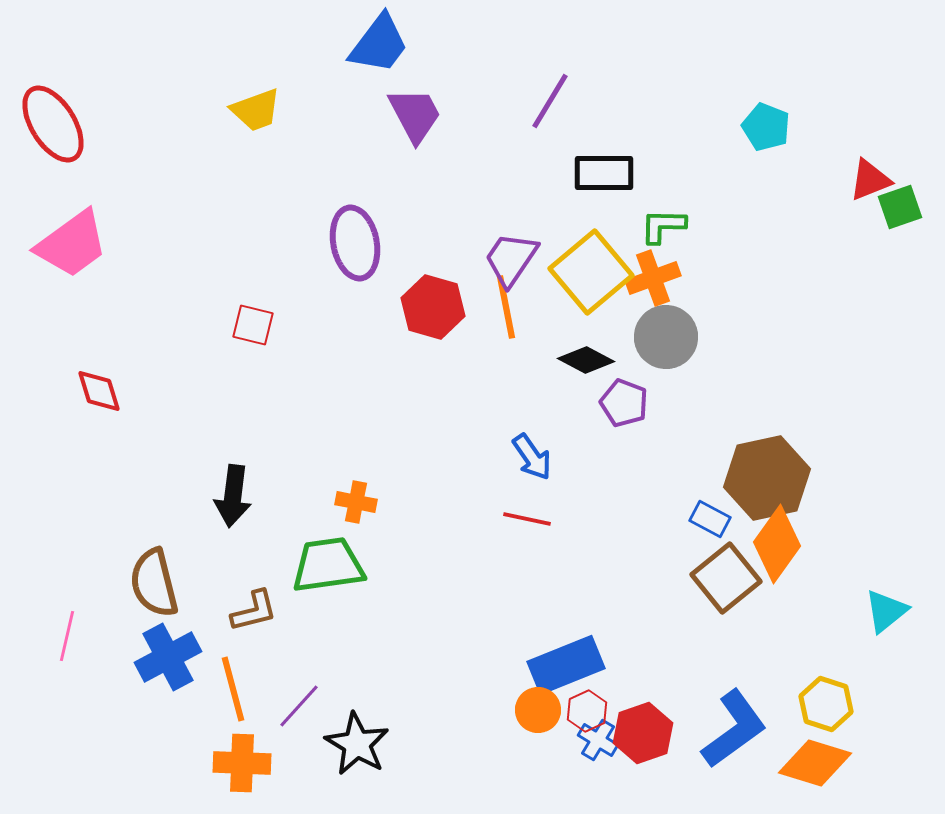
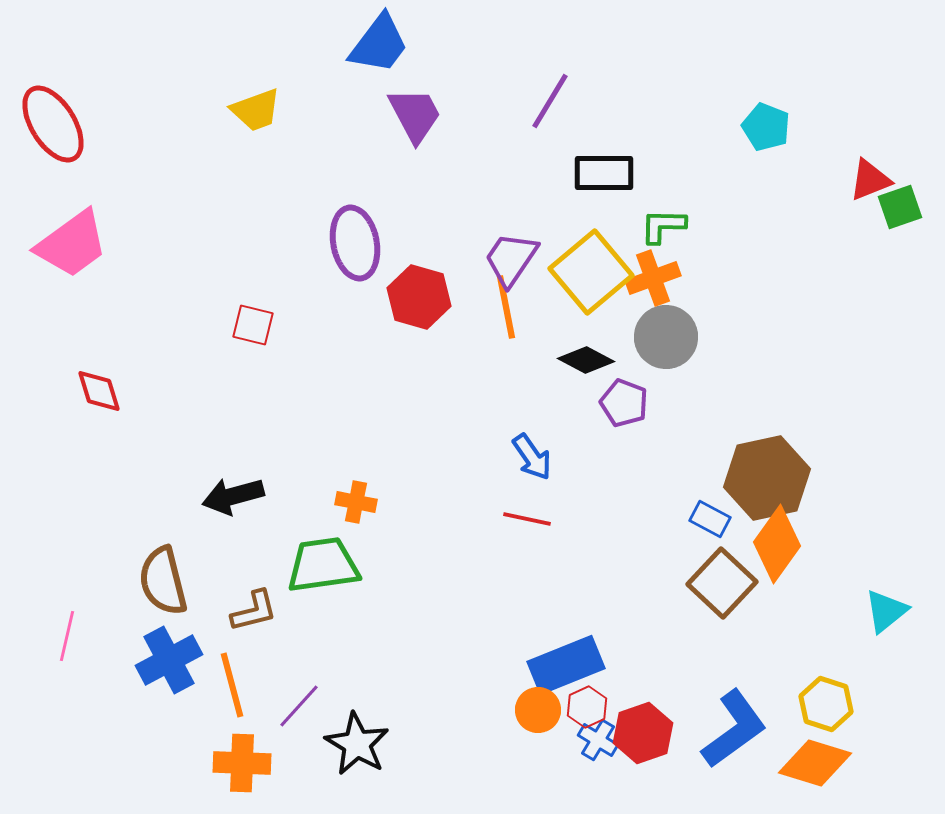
red hexagon at (433, 307): moved 14 px left, 10 px up
black arrow at (233, 496): rotated 68 degrees clockwise
green trapezoid at (328, 565): moved 5 px left
brown square at (726, 578): moved 4 px left, 5 px down; rotated 8 degrees counterclockwise
brown semicircle at (154, 583): moved 9 px right, 2 px up
blue cross at (168, 657): moved 1 px right, 3 px down
orange line at (233, 689): moved 1 px left, 4 px up
red hexagon at (587, 711): moved 4 px up
